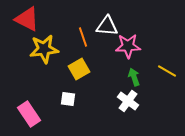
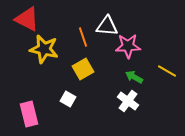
yellow star: rotated 20 degrees clockwise
yellow square: moved 4 px right
green arrow: rotated 42 degrees counterclockwise
white square: rotated 21 degrees clockwise
pink rectangle: rotated 20 degrees clockwise
